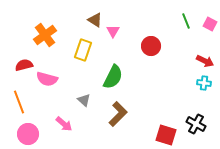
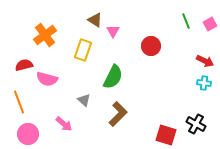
pink square: rotated 32 degrees clockwise
